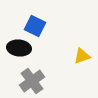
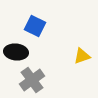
black ellipse: moved 3 px left, 4 px down
gray cross: moved 1 px up
